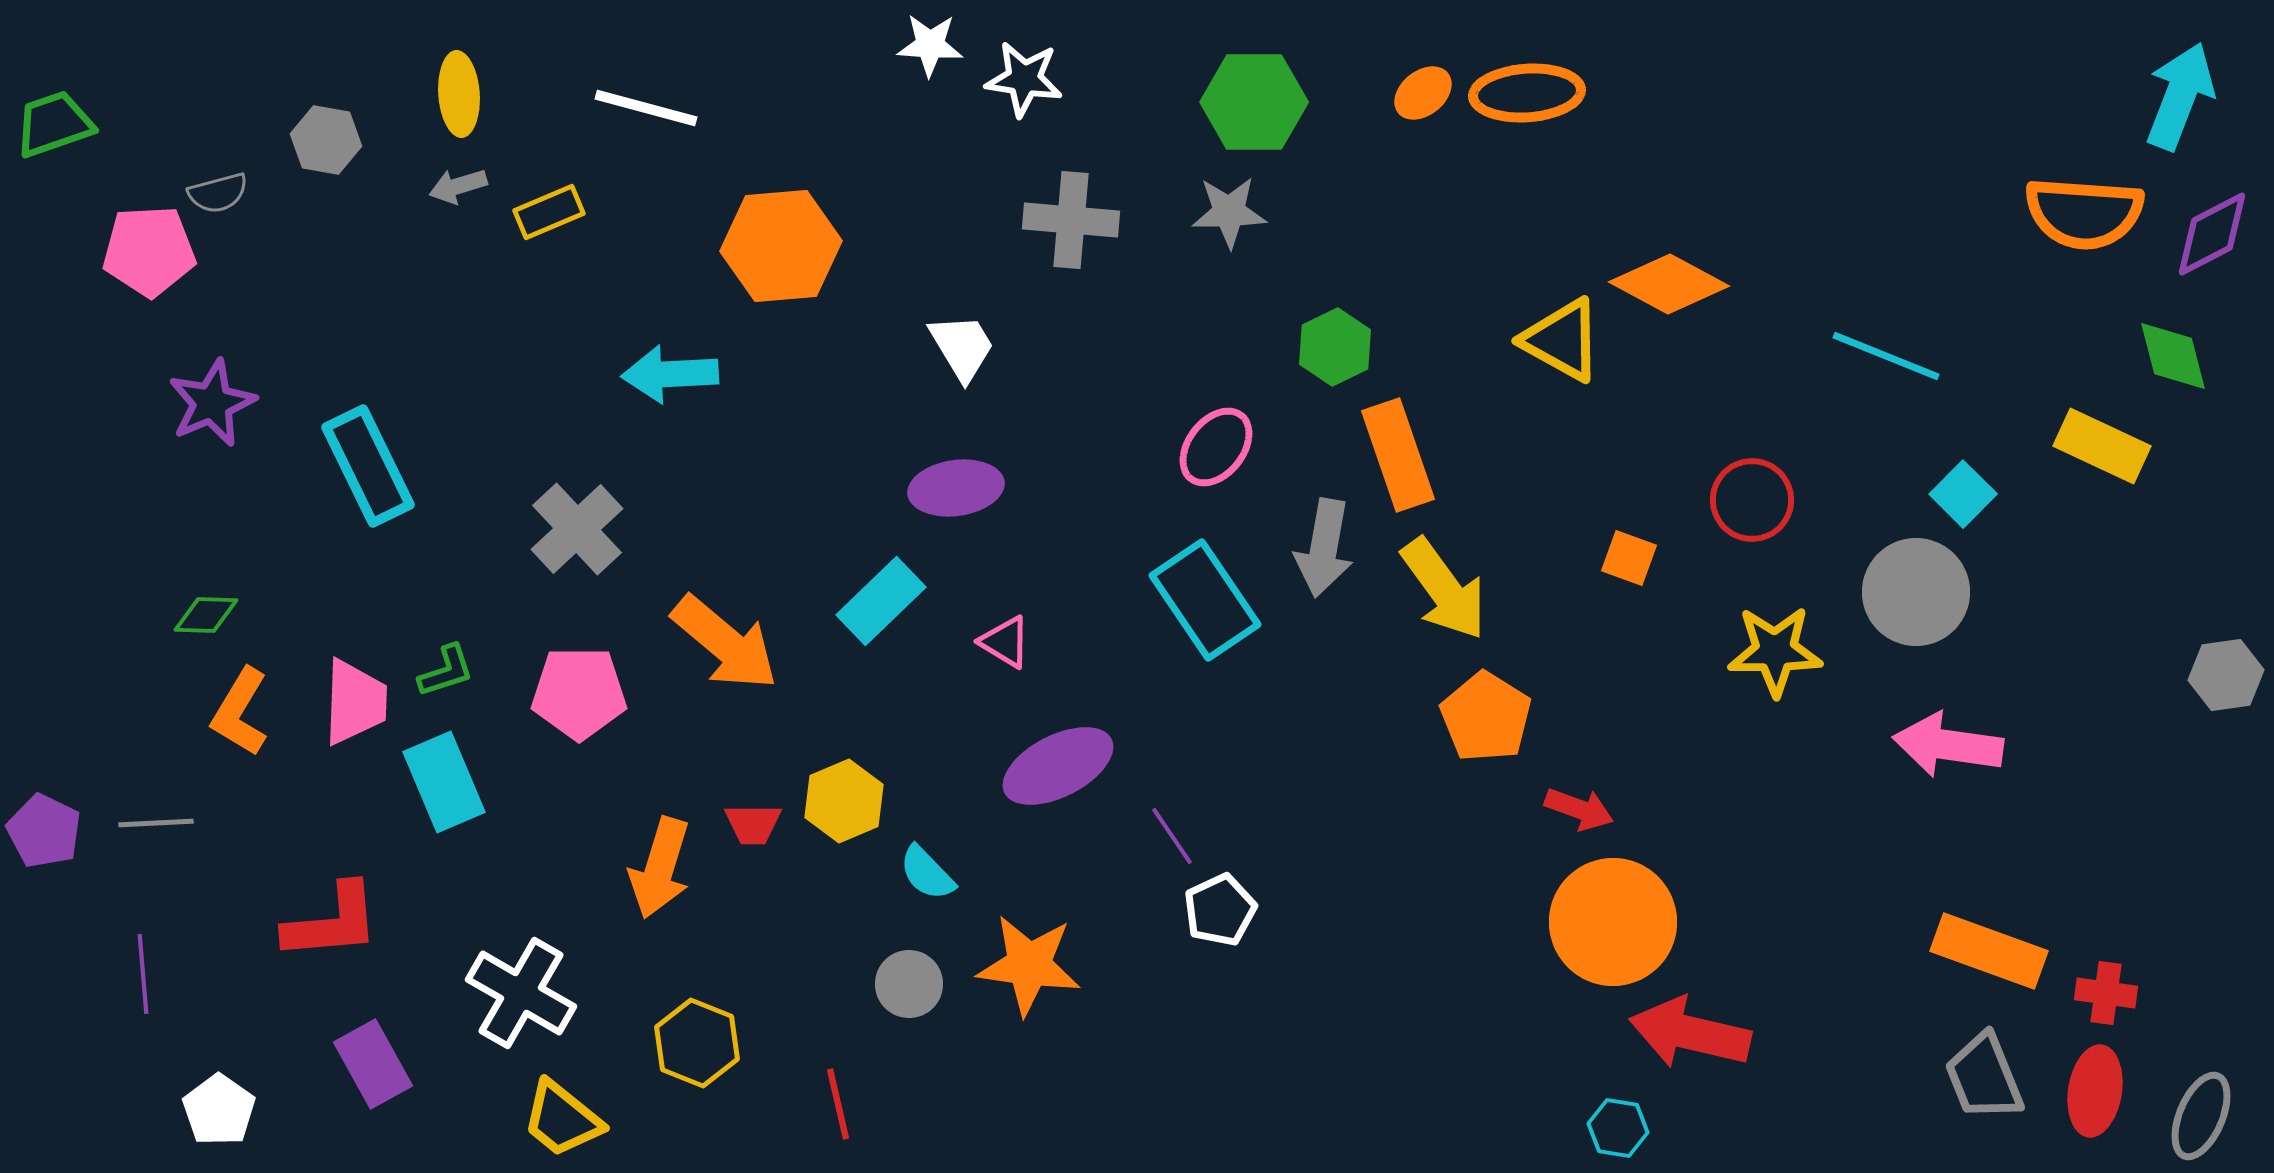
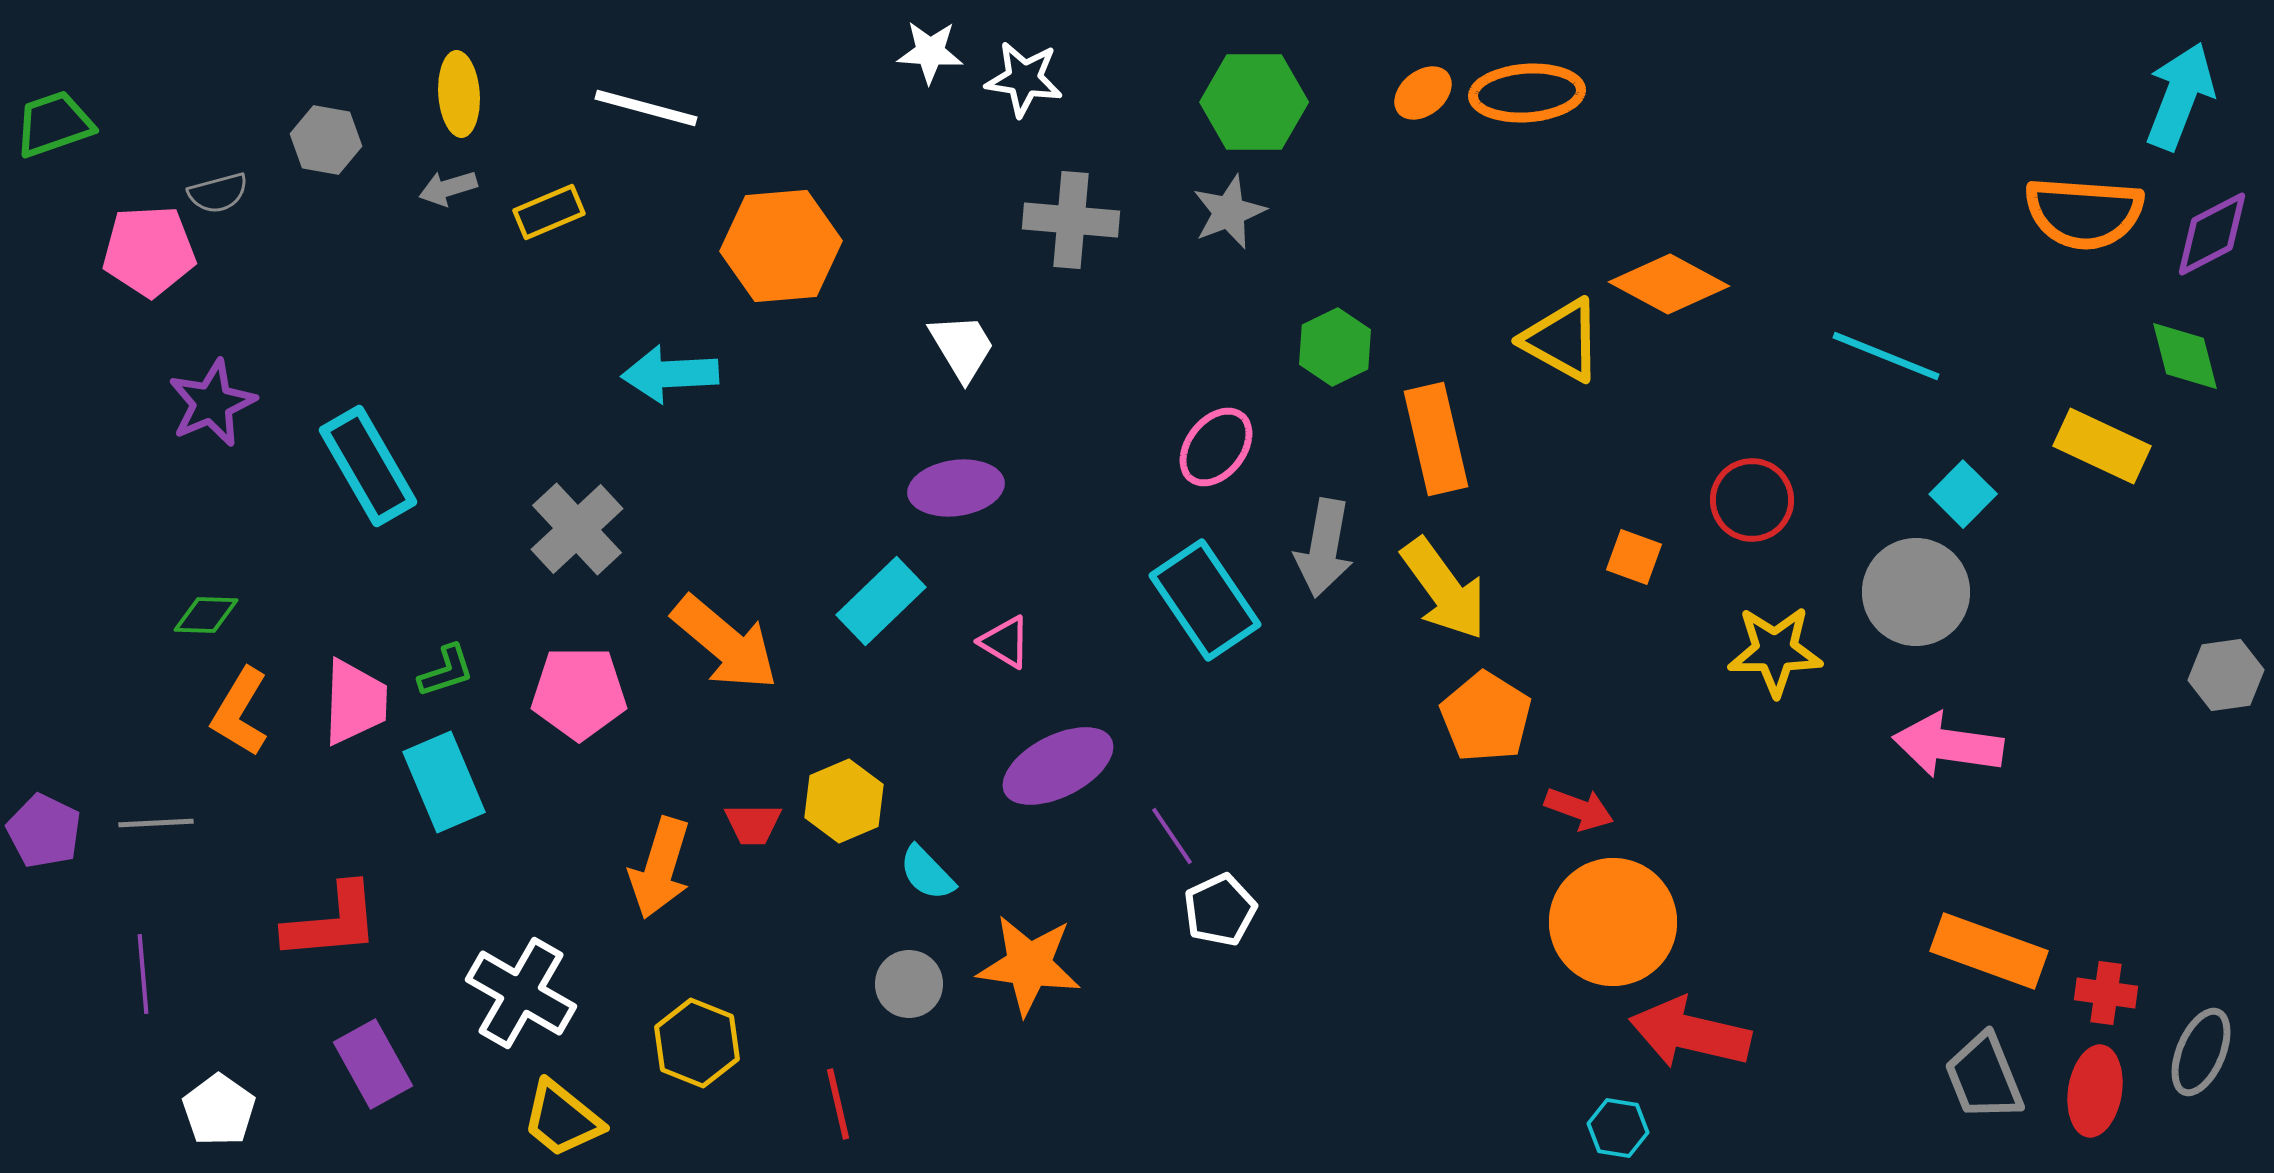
white star at (930, 45): moved 7 px down
gray arrow at (458, 186): moved 10 px left, 2 px down
gray star at (1229, 212): rotated 20 degrees counterclockwise
green diamond at (2173, 356): moved 12 px right
orange rectangle at (1398, 455): moved 38 px right, 16 px up; rotated 6 degrees clockwise
cyan rectangle at (368, 466): rotated 4 degrees counterclockwise
orange square at (1629, 558): moved 5 px right, 1 px up
gray ellipse at (2201, 1116): moved 64 px up
